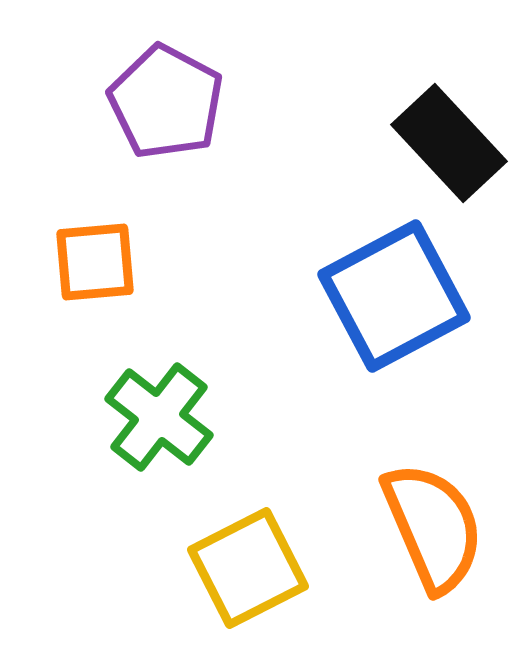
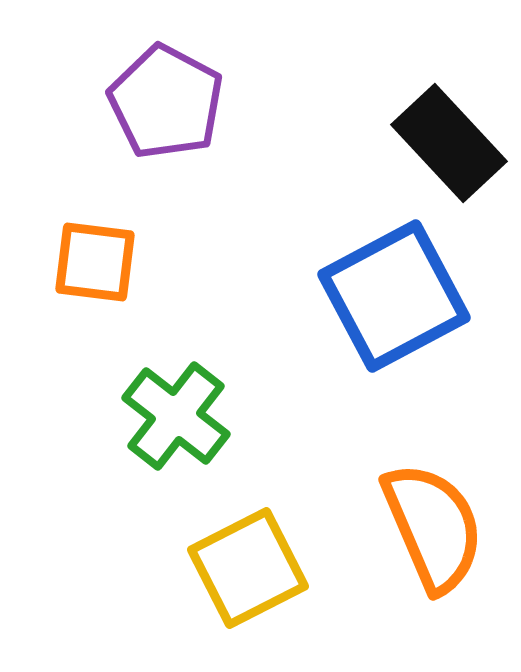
orange square: rotated 12 degrees clockwise
green cross: moved 17 px right, 1 px up
